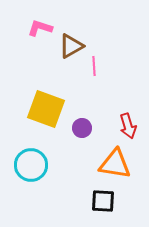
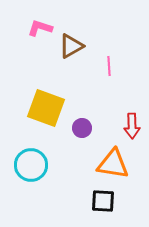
pink line: moved 15 px right
yellow square: moved 1 px up
red arrow: moved 4 px right; rotated 15 degrees clockwise
orange triangle: moved 2 px left
